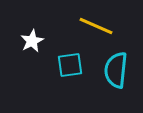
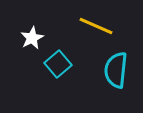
white star: moved 3 px up
cyan square: moved 12 px left, 1 px up; rotated 32 degrees counterclockwise
